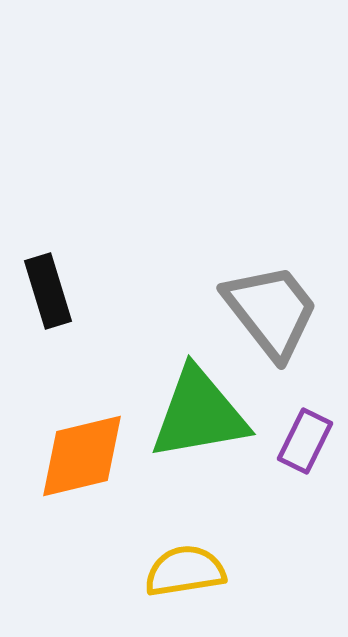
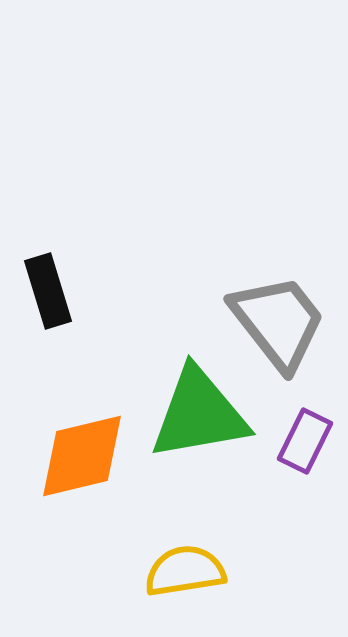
gray trapezoid: moved 7 px right, 11 px down
